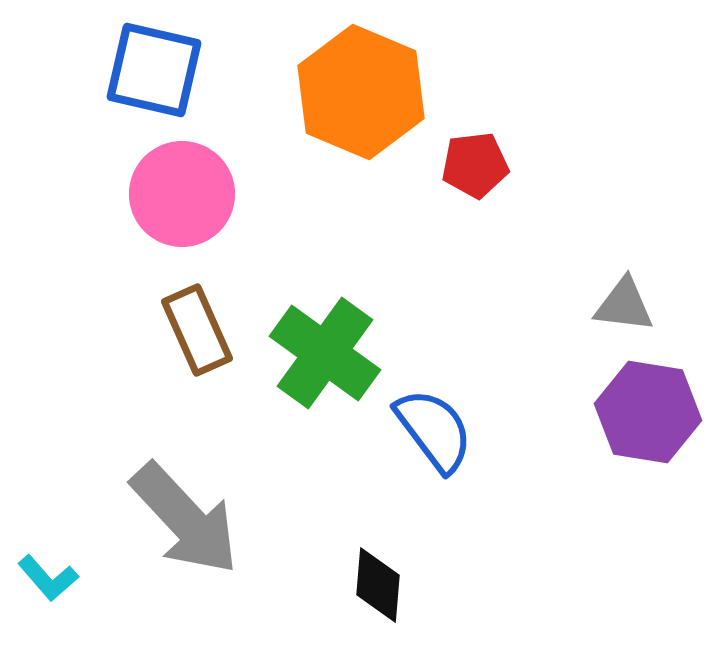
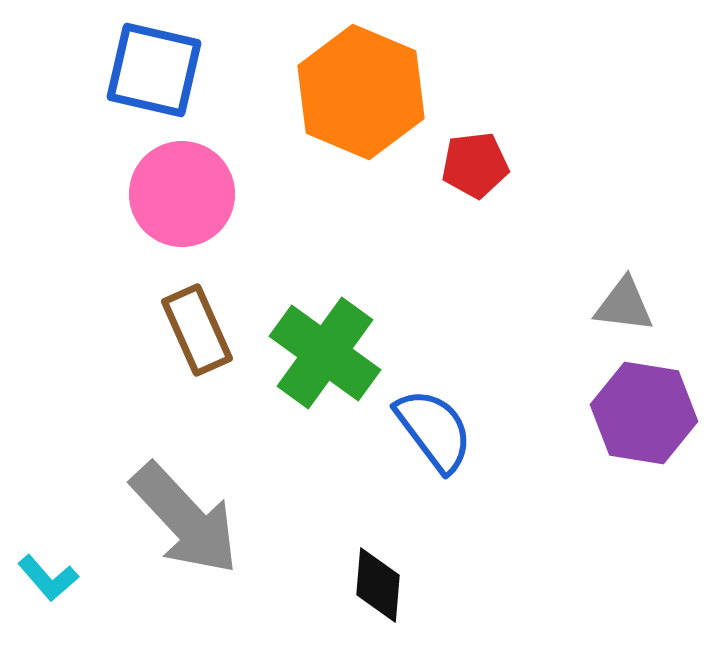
purple hexagon: moved 4 px left, 1 px down
